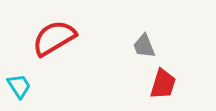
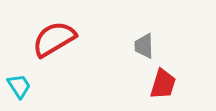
red semicircle: moved 1 px down
gray trapezoid: rotated 20 degrees clockwise
